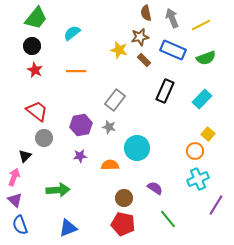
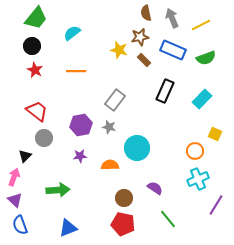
yellow square: moved 7 px right; rotated 16 degrees counterclockwise
